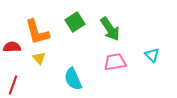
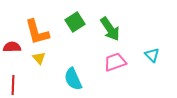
pink trapezoid: rotated 10 degrees counterclockwise
red line: rotated 18 degrees counterclockwise
